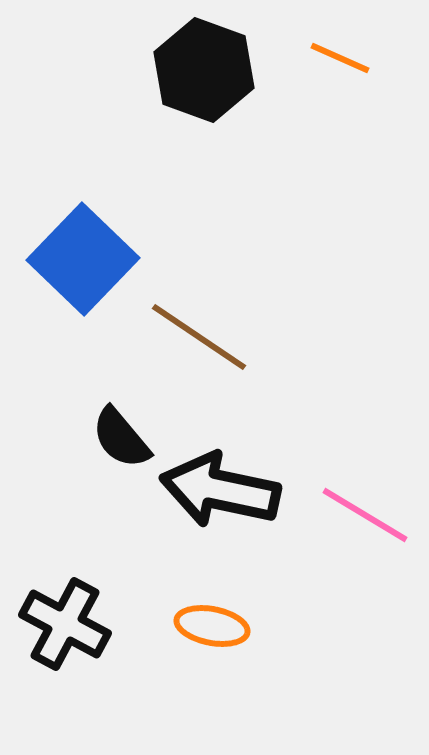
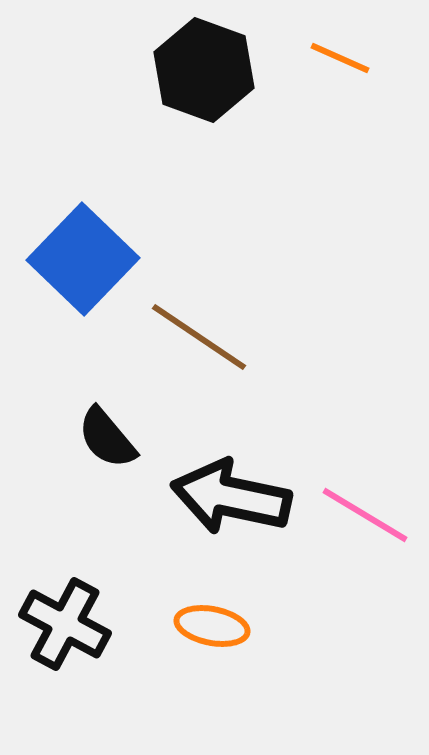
black semicircle: moved 14 px left
black arrow: moved 11 px right, 7 px down
